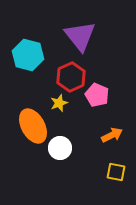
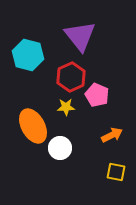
yellow star: moved 7 px right, 4 px down; rotated 18 degrees clockwise
